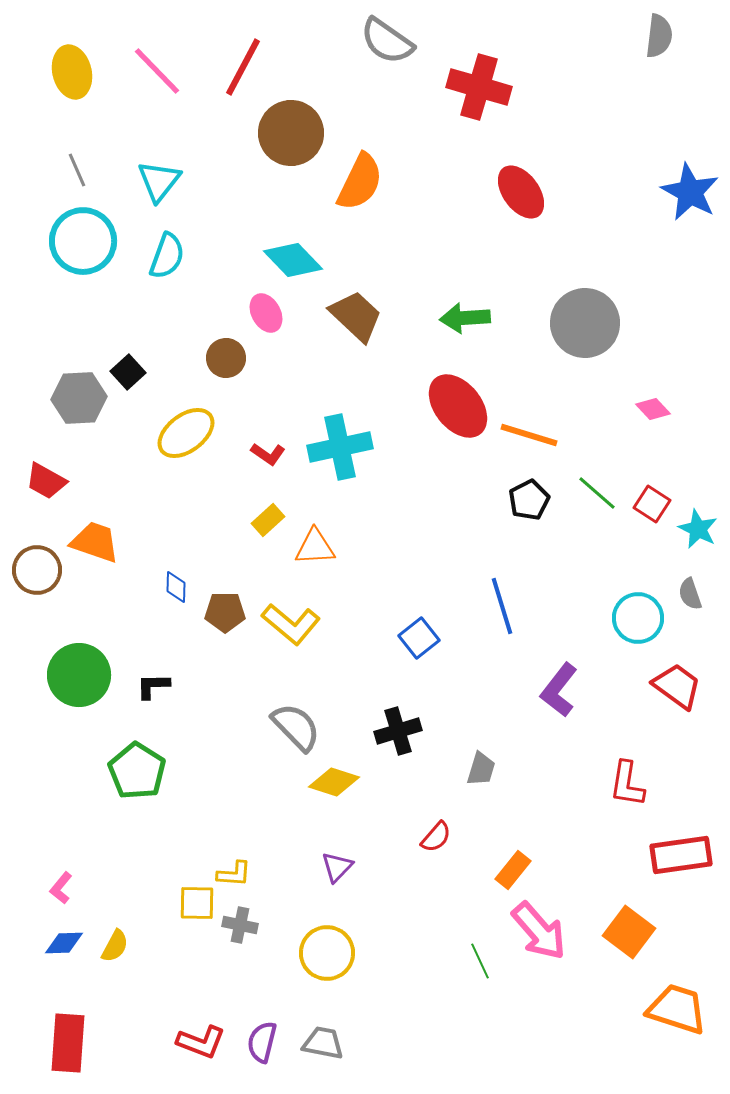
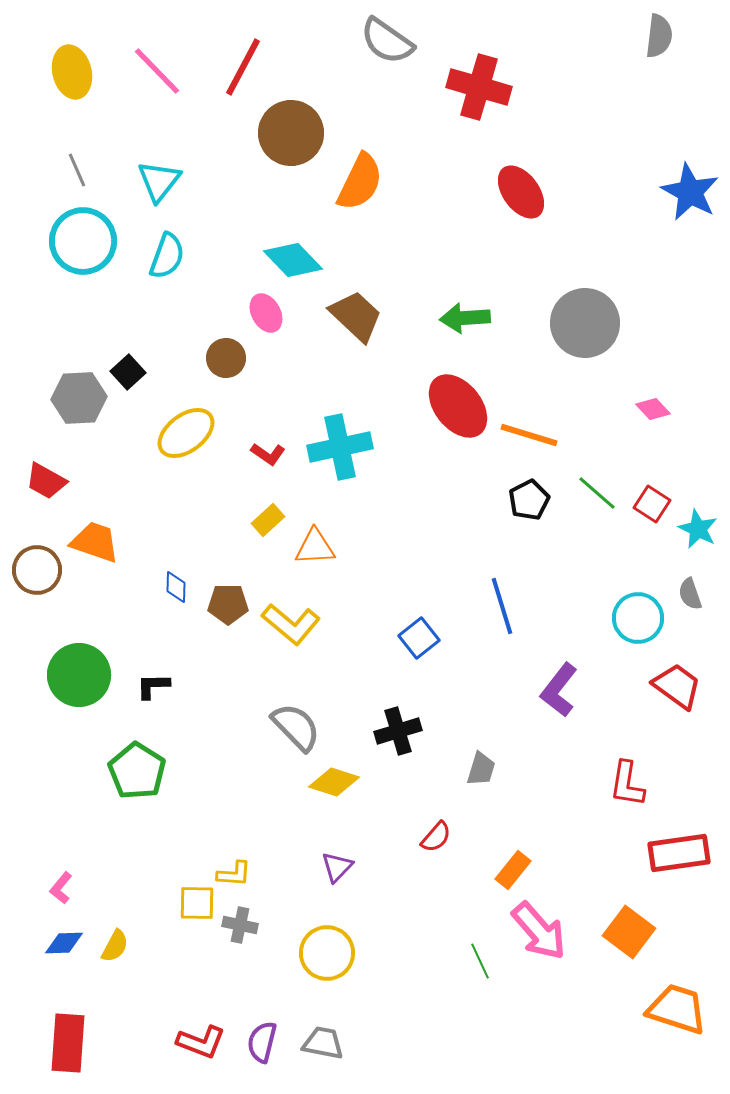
brown pentagon at (225, 612): moved 3 px right, 8 px up
red rectangle at (681, 855): moved 2 px left, 2 px up
